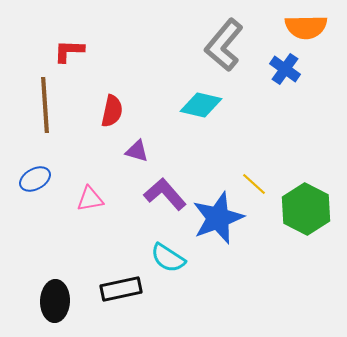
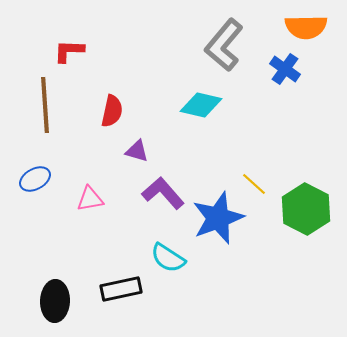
purple L-shape: moved 2 px left, 1 px up
